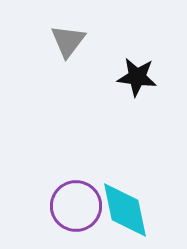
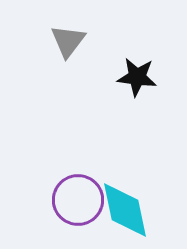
purple circle: moved 2 px right, 6 px up
